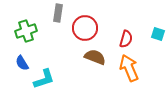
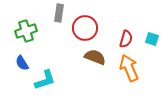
gray rectangle: moved 1 px right
cyan square: moved 6 px left, 5 px down
cyan L-shape: moved 1 px right, 1 px down
